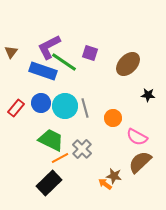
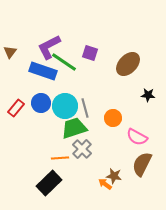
brown triangle: moved 1 px left
green trapezoid: moved 23 px right, 12 px up; rotated 44 degrees counterclockwise
orange line: rotated 24 degrees clockwise
brown semicircle: moved 2 px right, 2 px down; rotated 20 degrees counterclockwise
